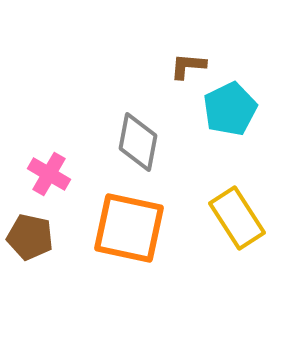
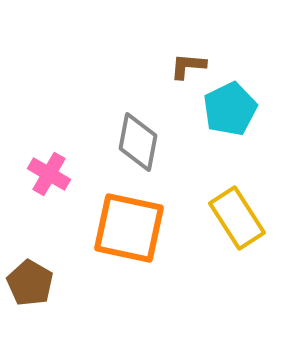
brown pentagon: moved 46 px down; rotated 18 degrees clockwise
